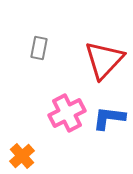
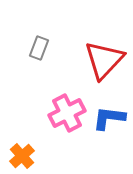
gray rectangle: rotated 10 degrees clockwise
